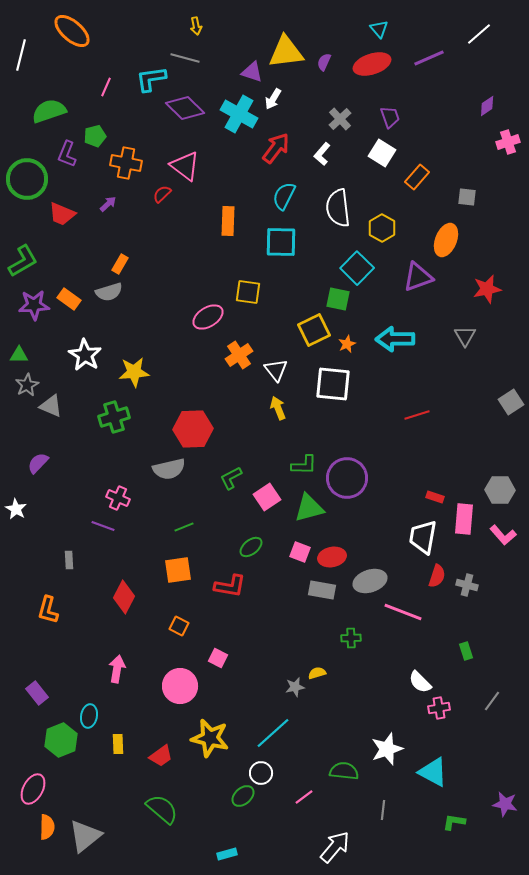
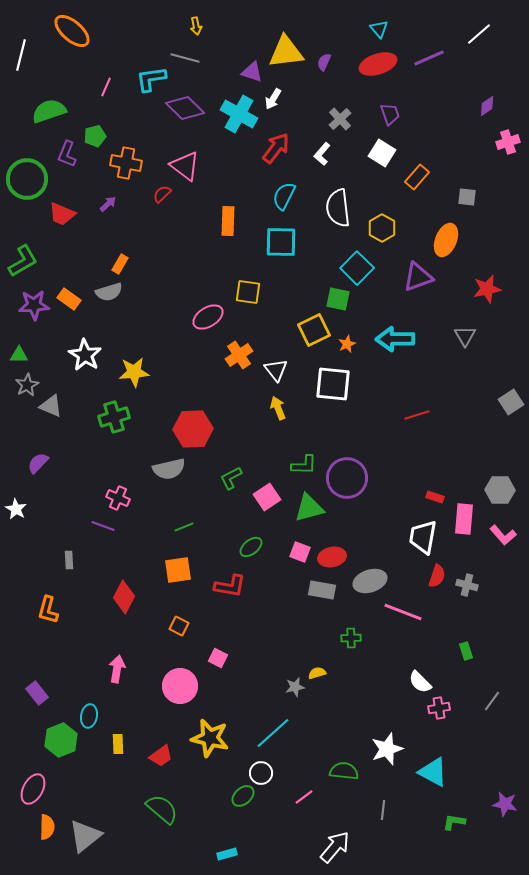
red ellipse at (372, 64): moved 6 px right
purple trapezoid at (390, 117): moved 3 px up
